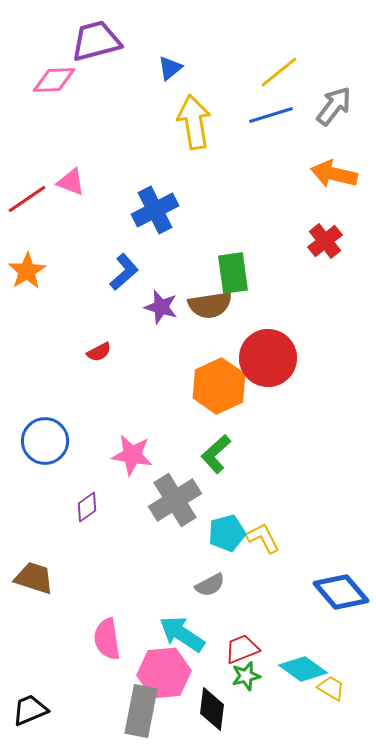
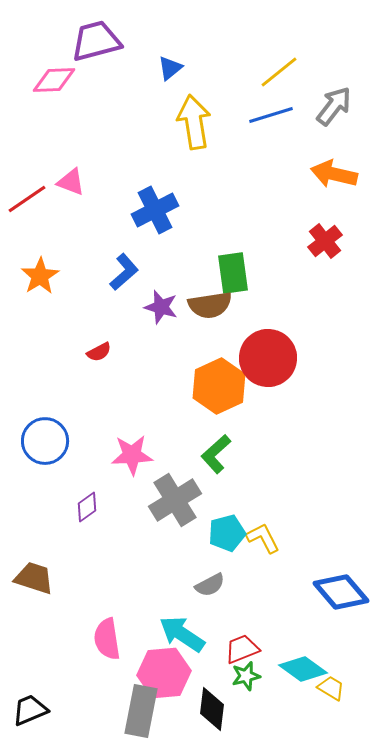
orange star: moved 13 px right, 5 px down
pink star: rotated 12 degrees counterclockwise
